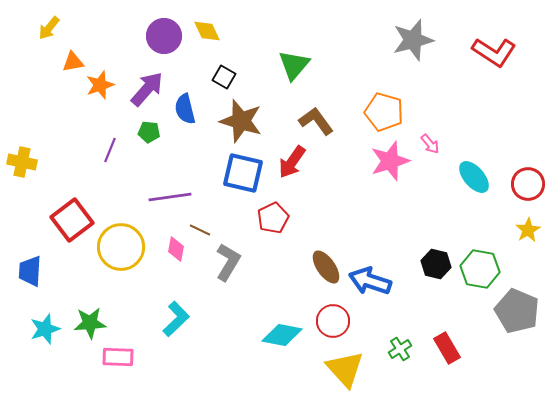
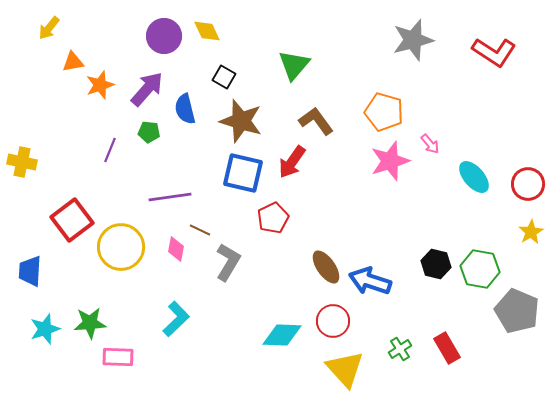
yellow star at (528, 230): moved 3 px right, 2 px down
cyan diamond at (282, 335): rotated 9 degrees counterclockwise
